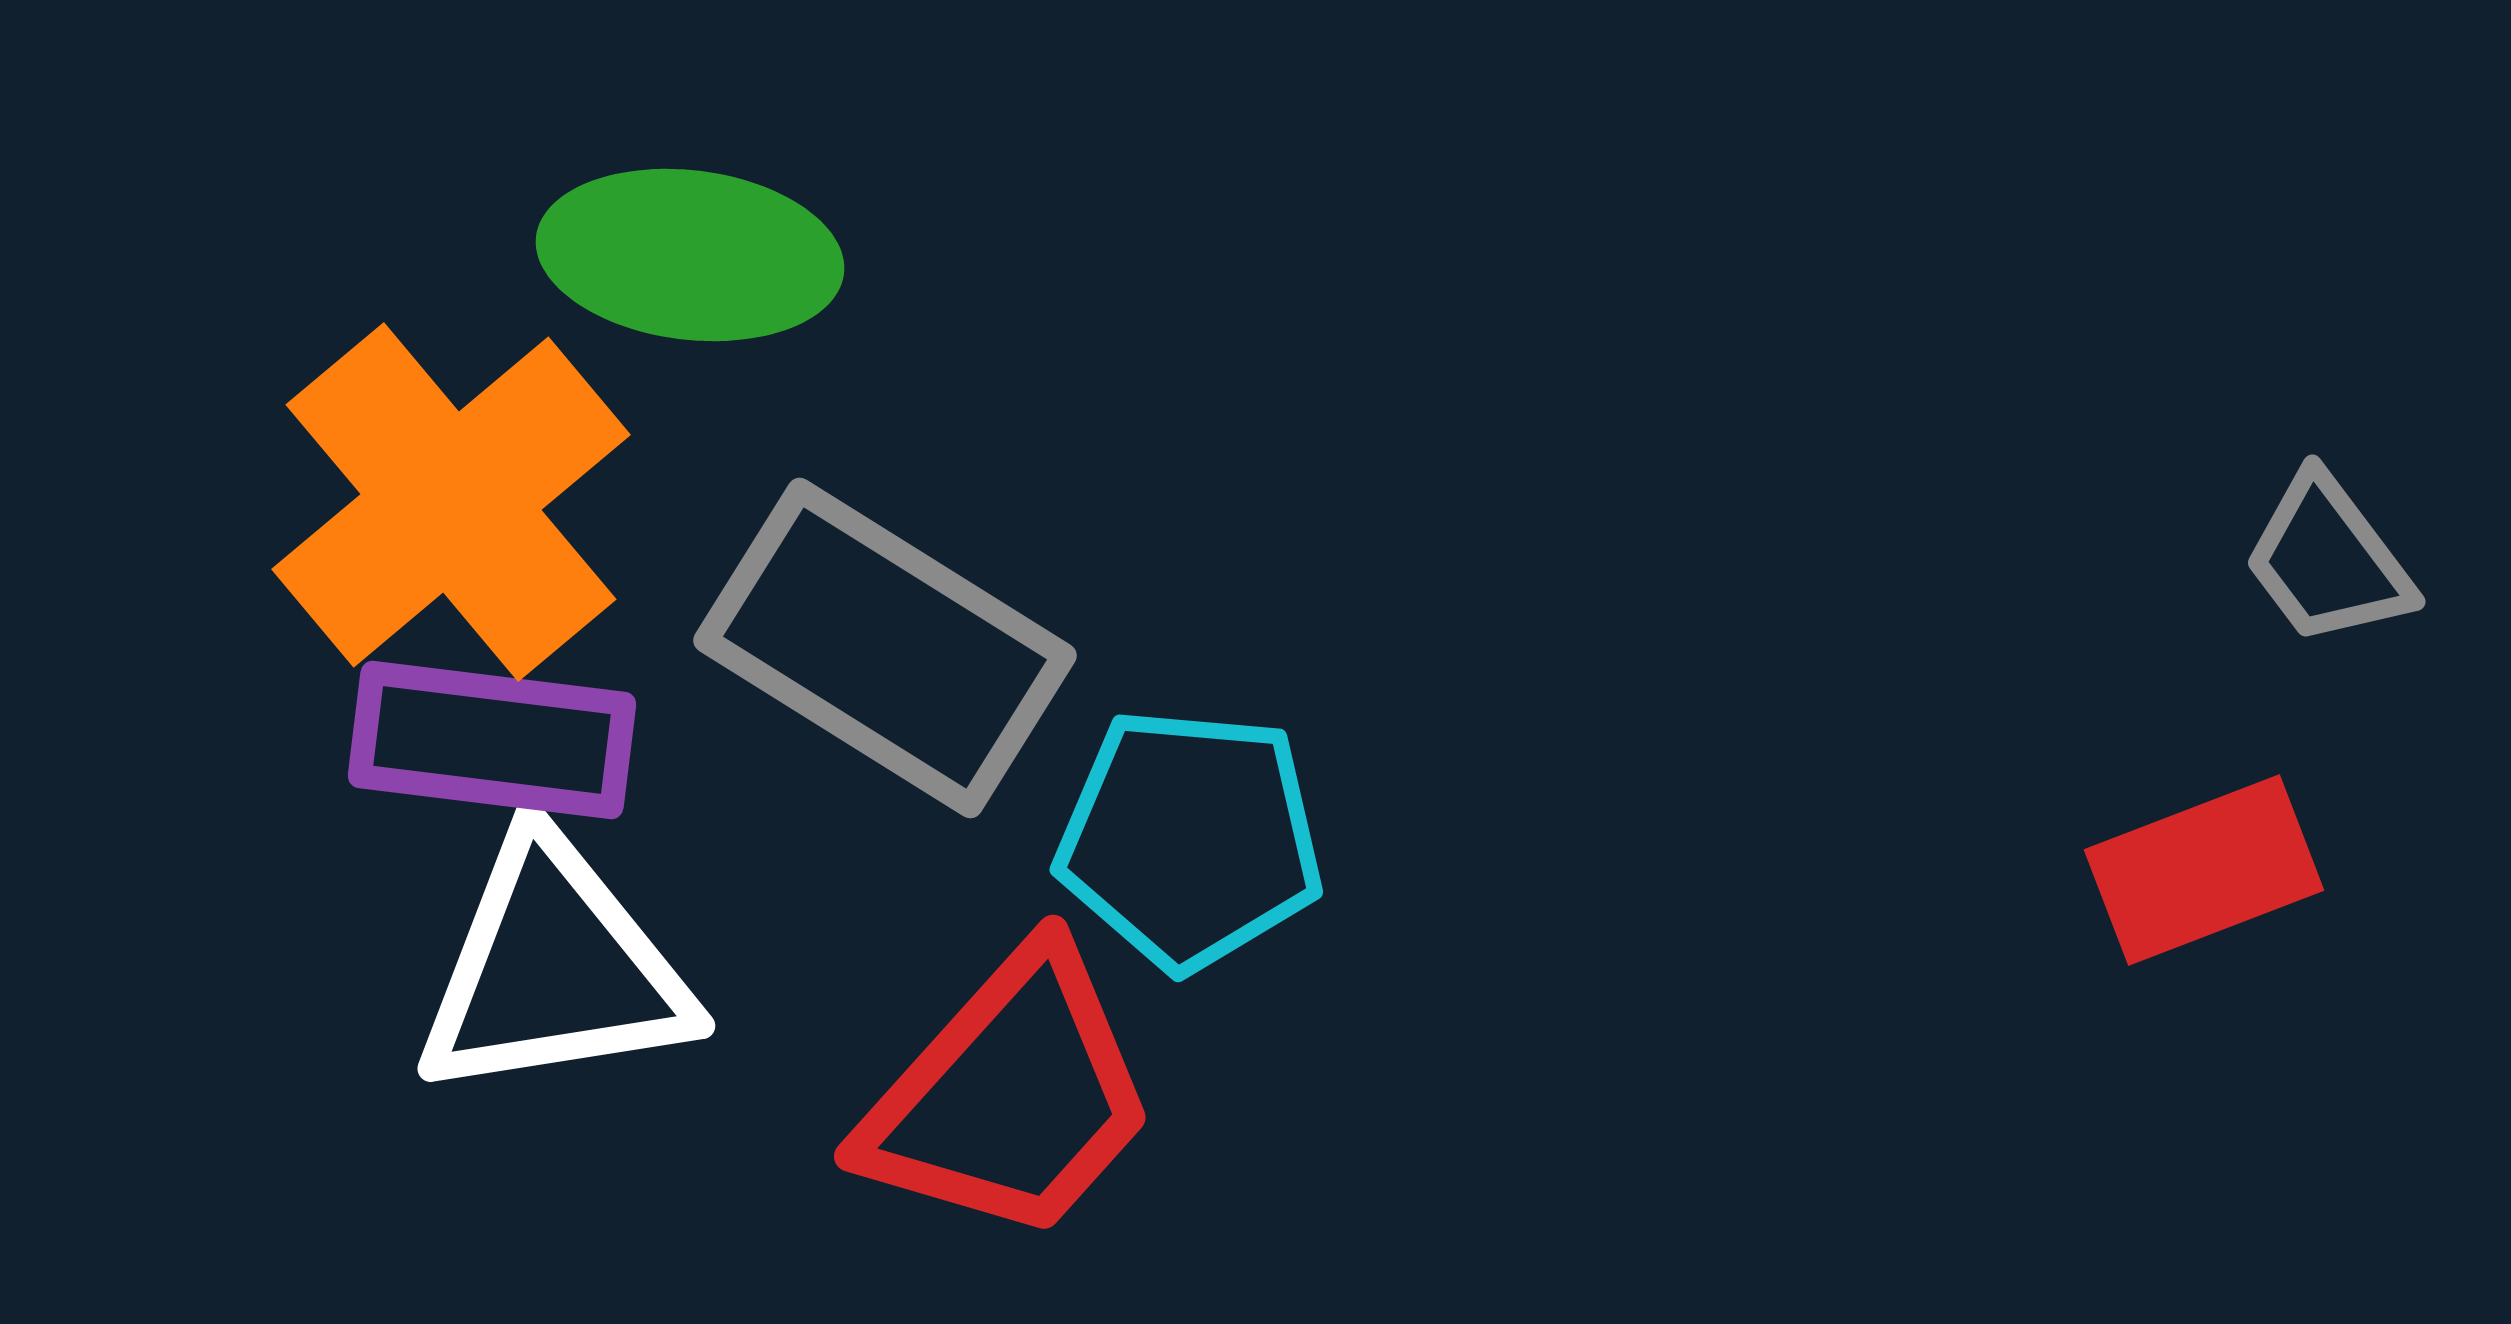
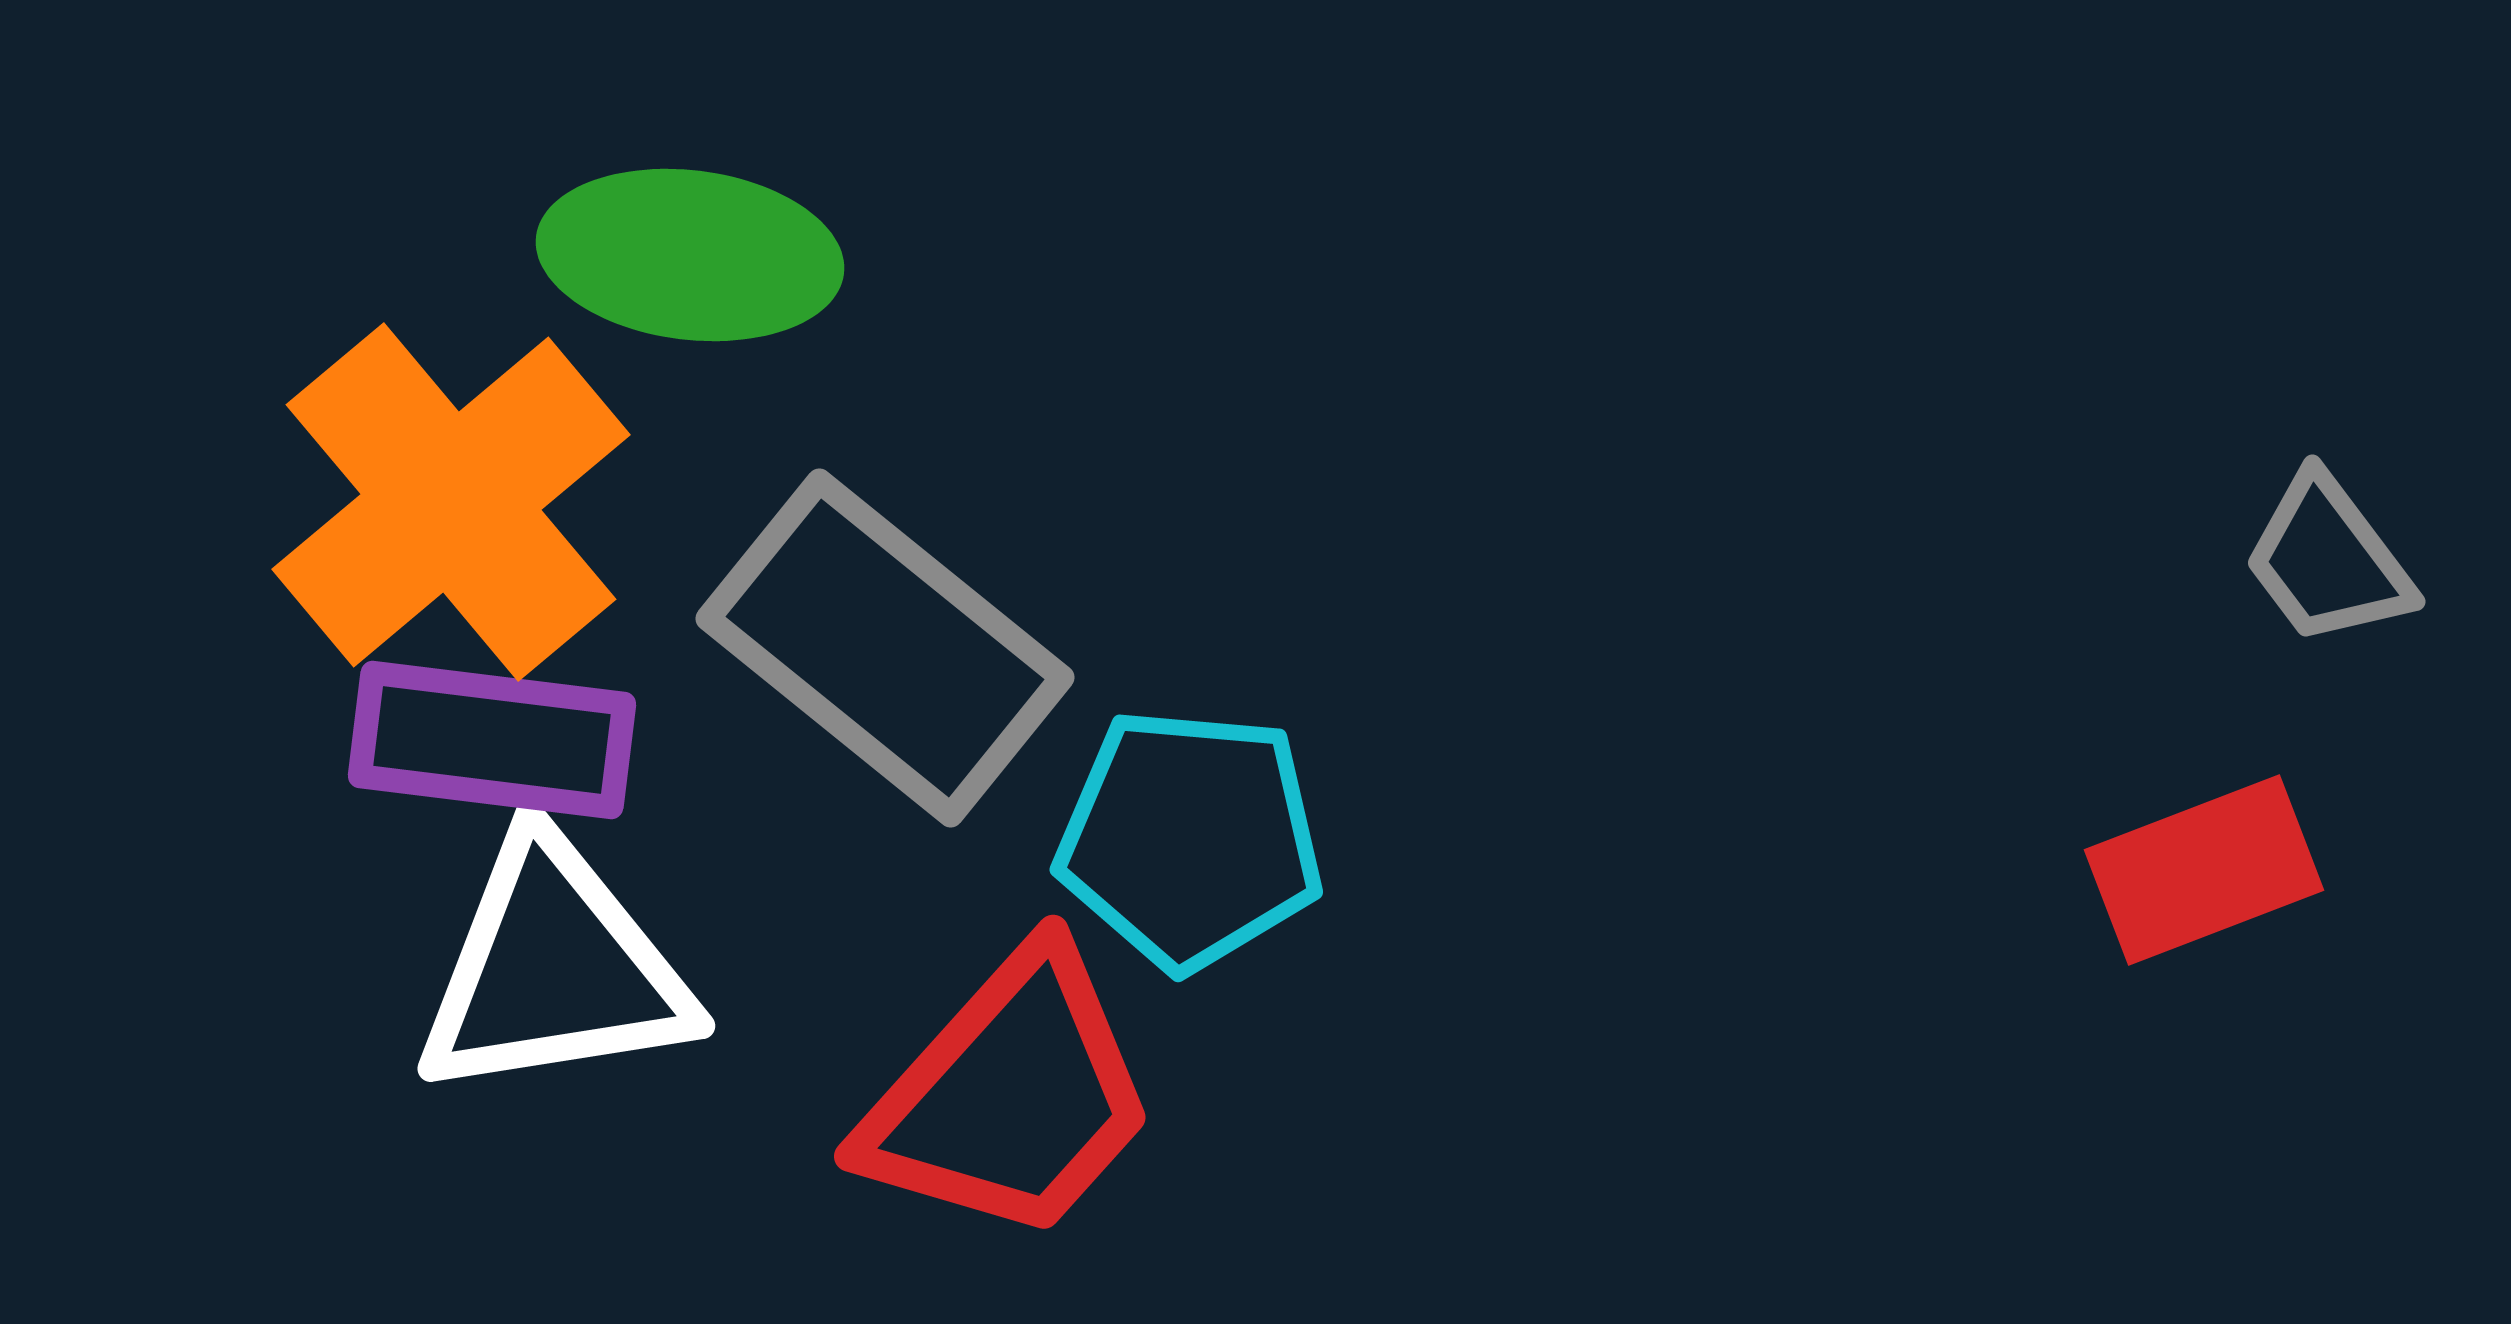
gray rectangle: rotated 7 degrees clockwise
